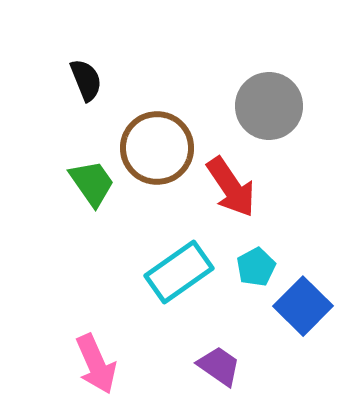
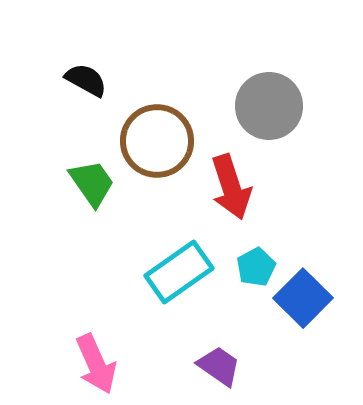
black semicircle: rotated 39 degrees counterclockwise
brown circle: moved 7 px up
red arrow: rotated 16 degrees clockwise
blue square: moved 8 px up
